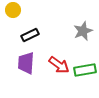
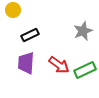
green rectangle: rotated 15 degrees counterclockwise
